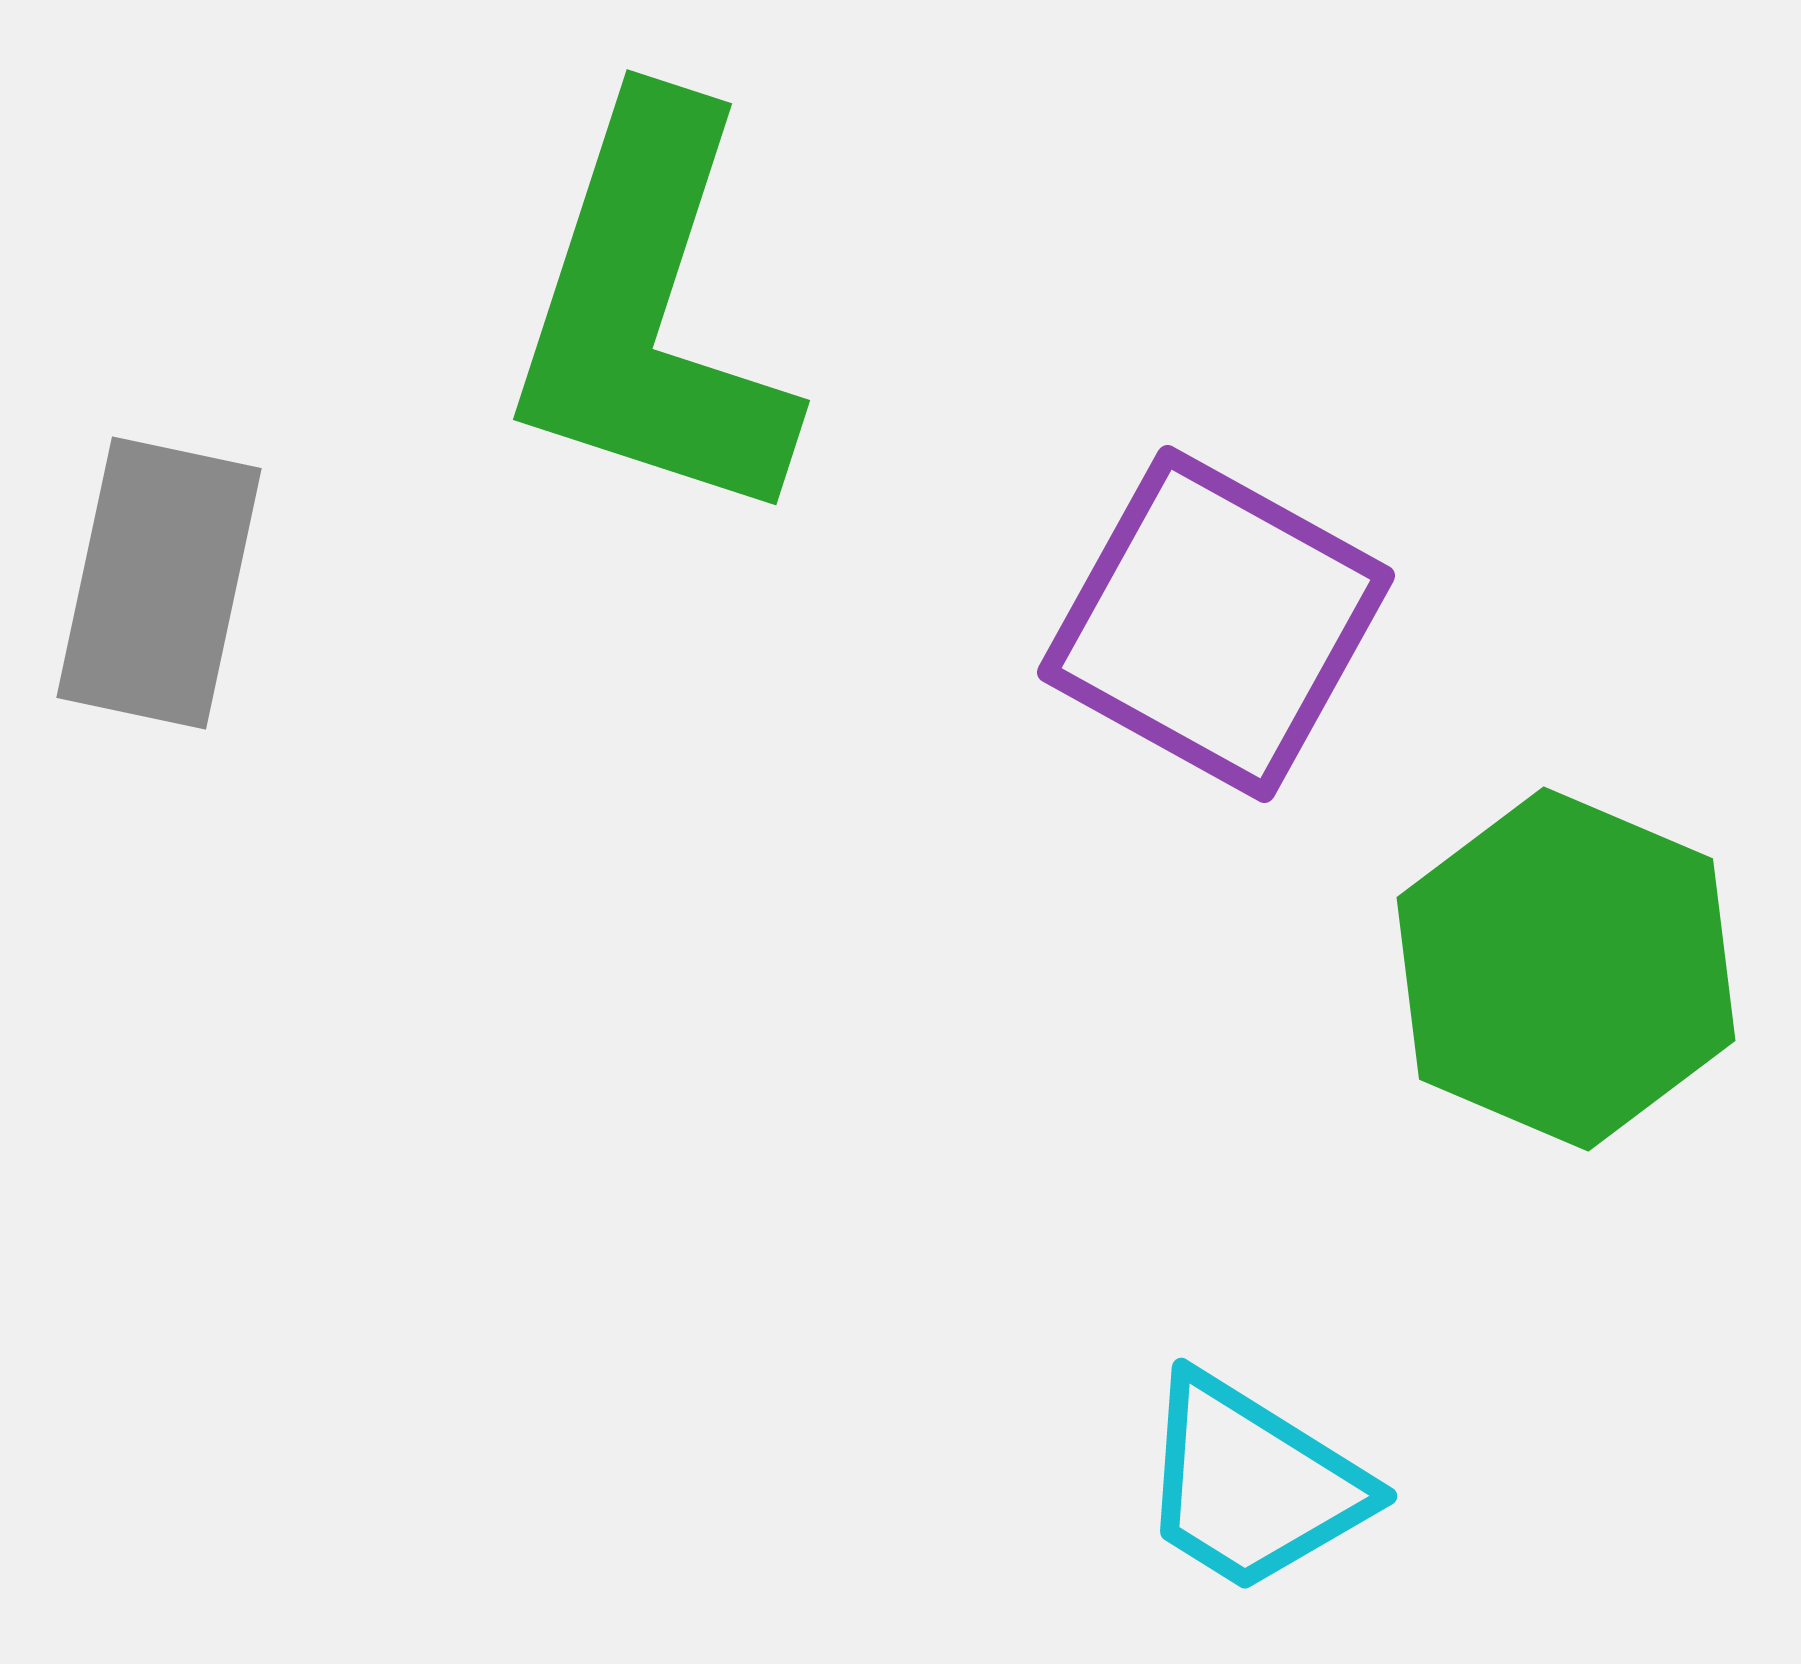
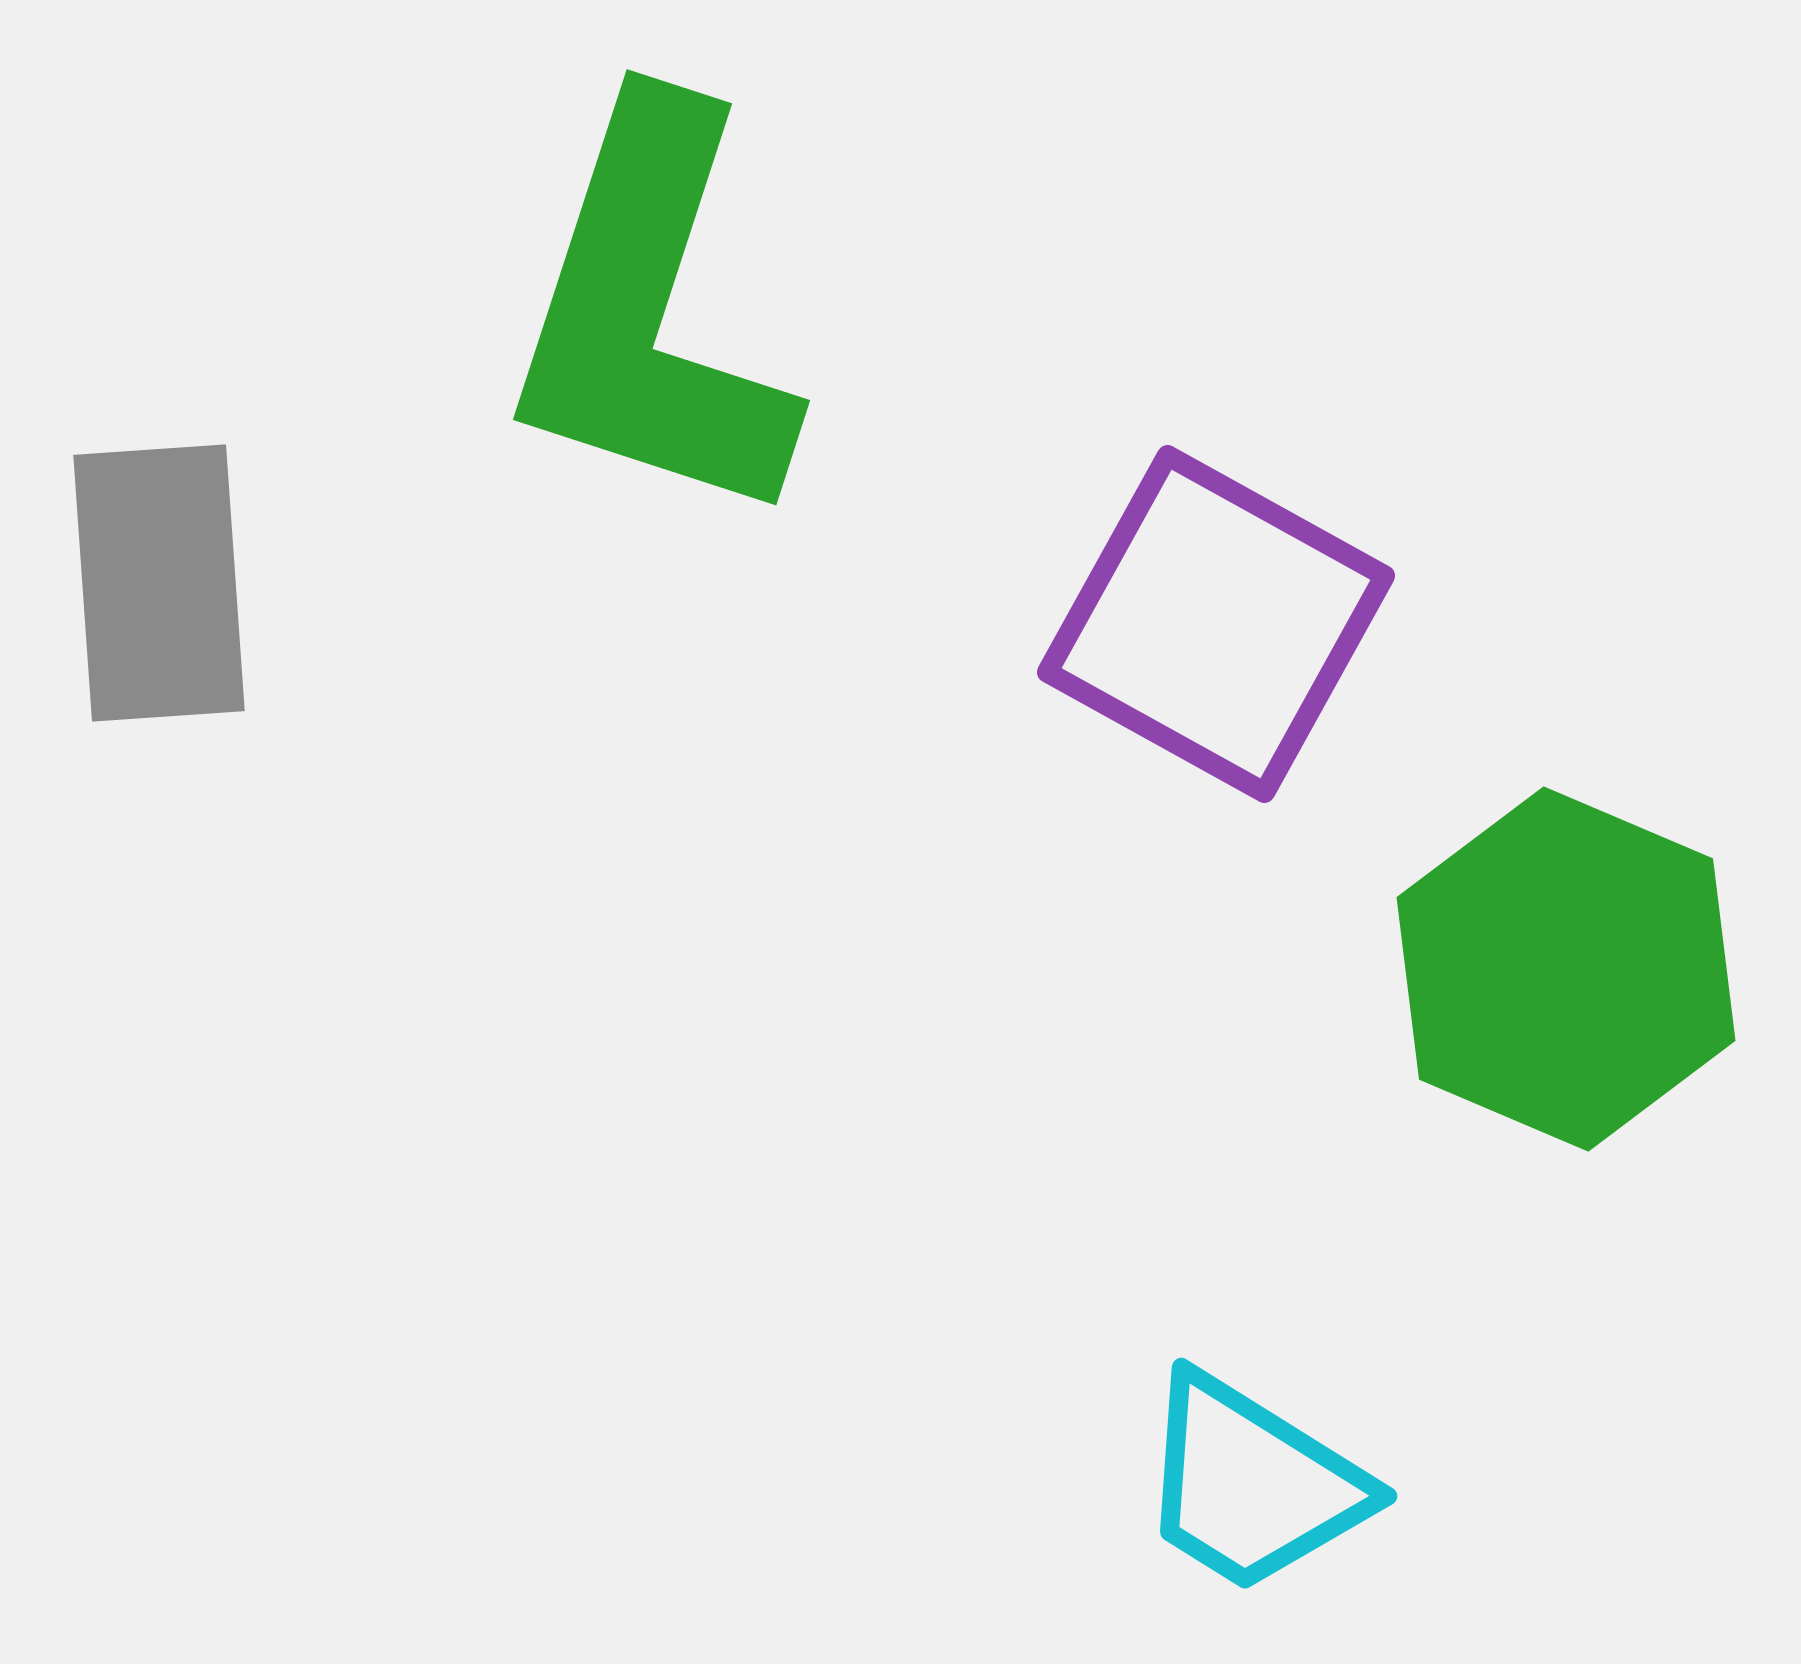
gray rectangle: rotated 16 degrees counterclockwise
